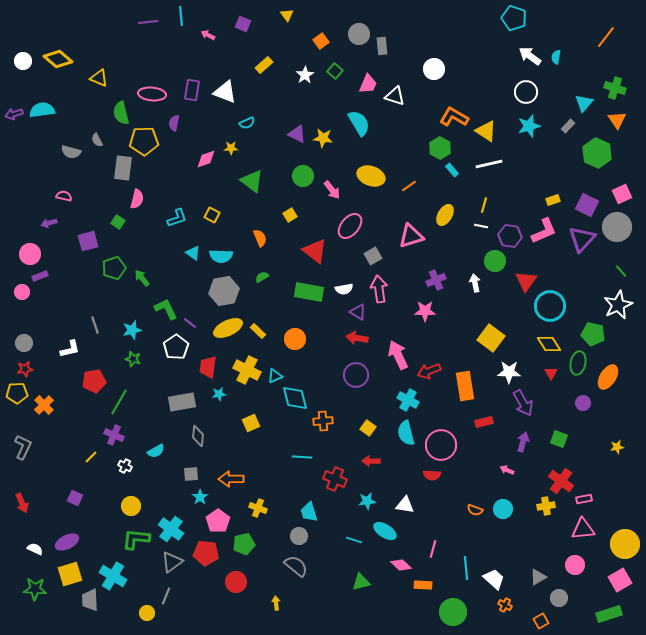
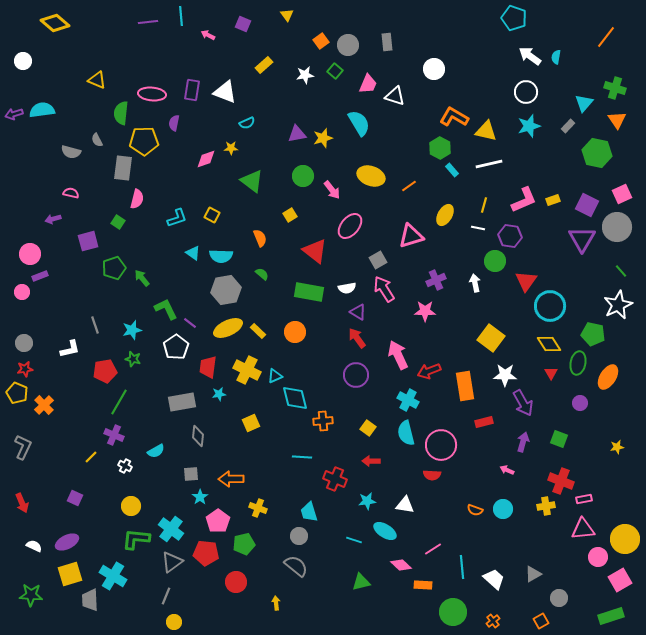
gray circle at (359, 34): moved 11 px left, 11 px down
gray rectangle at (382, 46): moved 5 px right, 4 px up
yellow diamond at (58, 59): moved 3 px left, 36 px up
white star at (305, 75): rotated 24 degrees clockwise
yellow triangle at (99, 78): moved 2 px left, 2 px down
green semicircle at (121, 113): rotated 20 degrees clockwise
yellow triangle at (486, 131): rotated 20 degrees counterclockwise
purple triangle at (297, 134): rotated 36 degrees counterclockwise
yellow star at (323, 138): rotated 24 degrees counterclockwise
green hexagon at (597, 153): rotated 12 degrees counterclockwise
pink semicircle at (64, 196): moved 7 px right, 3 px up
purple arrow at (49, 223): moved 4 px right, 4 px up
white line at (481, 226): moved 3 px left, 2 px down
pink L-shape at (544, 231): moved 20 px left, 31 px up
purple triangle at (582, 239): rotated 12 degrees counterclockwise
gray square at (373, 256): moved 5 px right, 4 px down
green semicircle at (262, 277): moved 3 px up; rotated 72 degrees clockwise
white semicircle at (344, 289): moved 3 px right, 1 px up
pink arrow at (379, 289): moved 5 px right; rotated 24 degrees counterclockwise
gray hexagon at (224, 291): moved 2 px right, 1 px up
red arrow at (357, 338): rotated 45 degrees clockwise
orange circle at (295, 339): moved 7 px up
white star at (509, 372): moved 4 px left, 3 px down
red pentagon at (94, 381): moved 11 px right, 10 px up
yellow pentagon at (17, 393): rotated 25 degrees clockwise
purple circle at (583, 403): moved 3 px left
red cross at (561, 481): rotated 15 degrees counterclockwise
yellow circle at (625, 544): moved 5 px up
white semicircle at (35, 549): moved 1 px left, 3 px up
pink line at (433, 549): rotated 42 degrees clockwise
pink circle at (575, 565): moved 23 px right, 8 px up
cyan line at (466, 568): moved 4 px left, 1 px up
gray triangle at (538, 577): moved 5 px left, 3 px up
green star at (35, 589): moved 4 px left, 6 px down
orange cross at (505, 605): moved 12 px left, 16 px down; rotated 24 degrees clockwise
yellow circle at (147, 613): moved 27 px right, 9 px down
green rectangle at (609, 614): moved 2 px right, 2 px down
